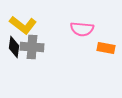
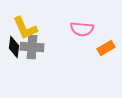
yellow L-shape: moved 2 px right, 3 px down; rotated 28 degrees clockwise
orange rectangle: rotated 42 degrees counterclockwise
